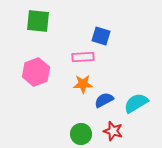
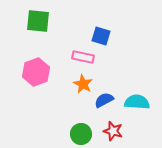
pink rectangle: rotated 15 degrees clockwise
orange star: rotated 30 degrees clockwise
cyan semicircle: moved 1 px right, 1 px up; rotated 35 degrees clockwise
